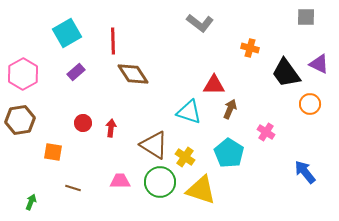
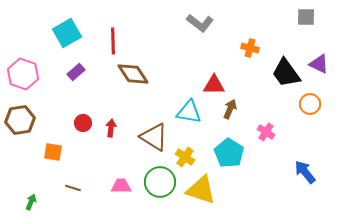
pink hexagon: rotated 12 degrees counterclockwise
cyan triangle: rotated 8 degrees counterclockwise
brown triangle: moved 8 px up
pink trapezoid: moved 1 px right, 5 px down
